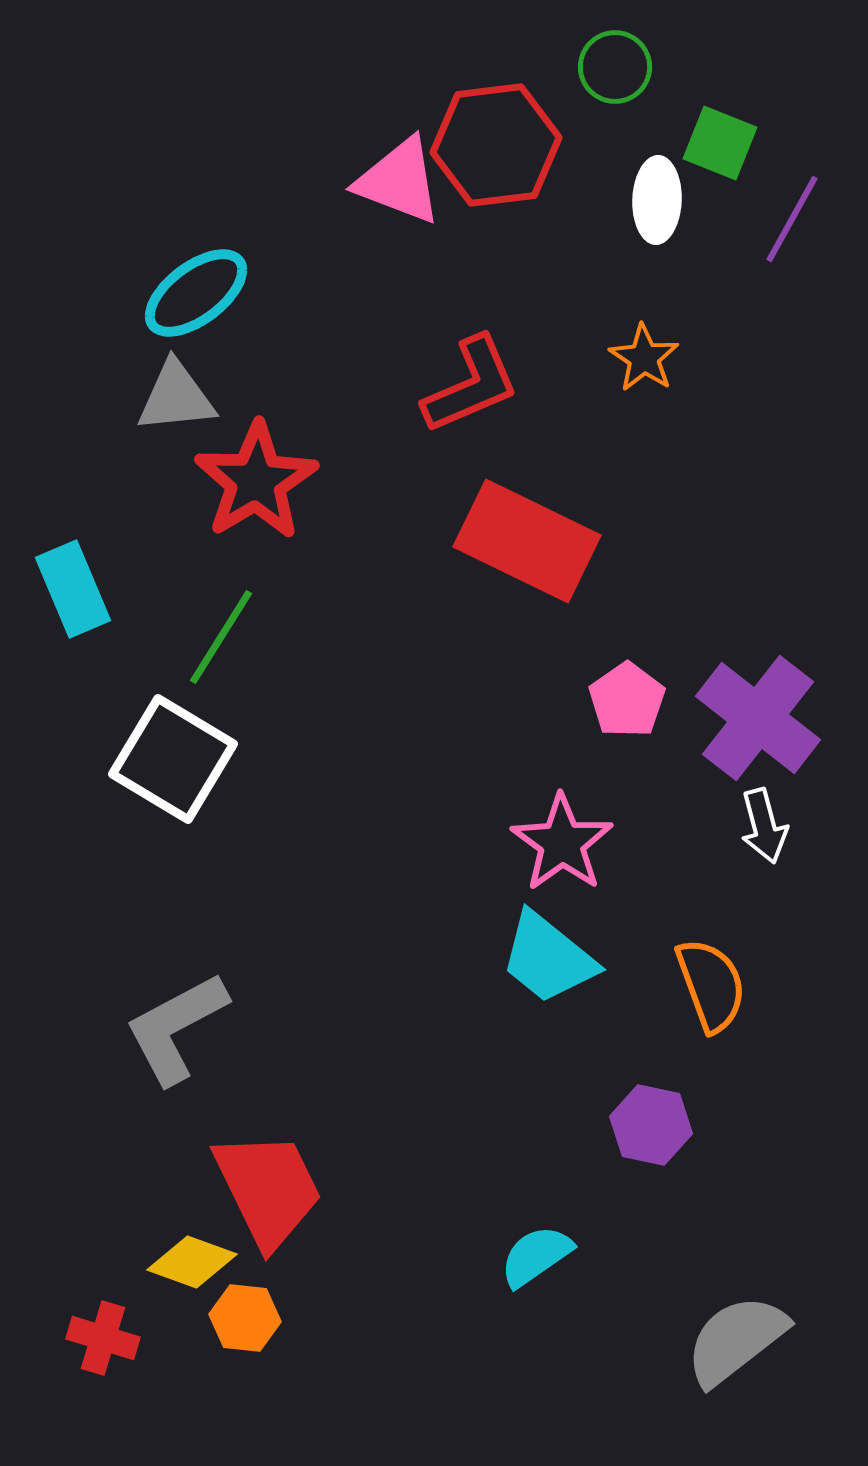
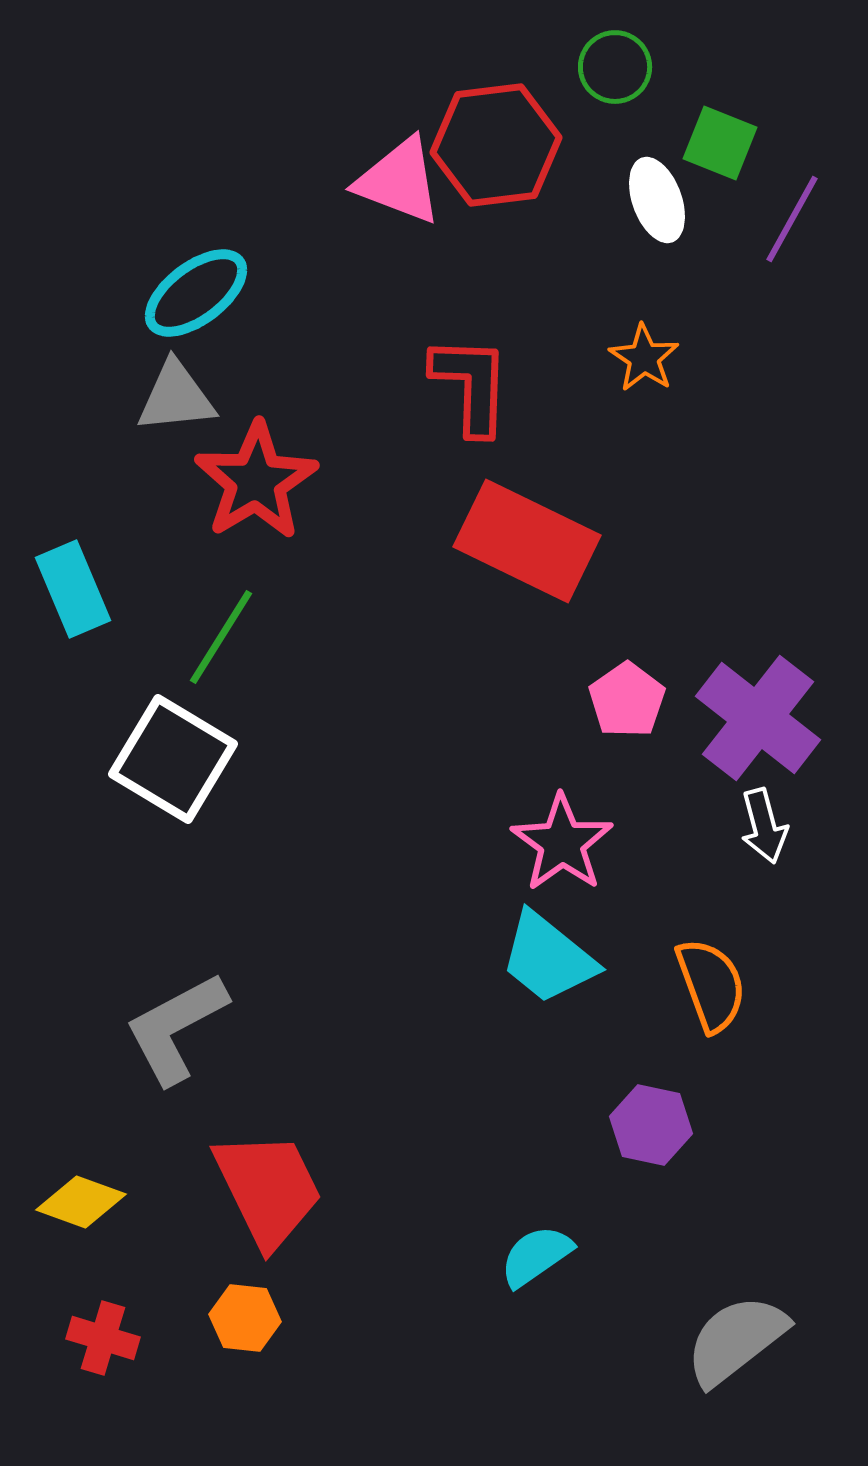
white ellipse: rotated 22 degrees counterclockwise
red L-shape: rotated 65 degrees counterclockwise
yellow diamond: moved 111 px left, 60 px up
